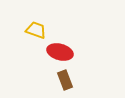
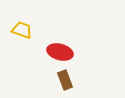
yellow trapezoid: moved 14 px left
